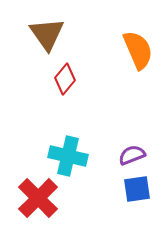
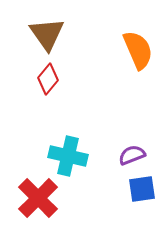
red diamond: moved 17 px left
blue square: moved 5 px right
